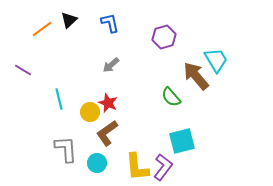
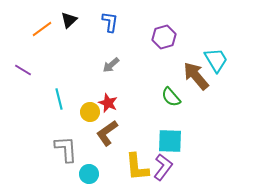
blue L-shape: moved 1 px up; rotated 20 degrees clockwise
cyan square: moved 12 px left; rotated 16 degrees clockwise
cyan circle: moved 8 px left, 11 px down
